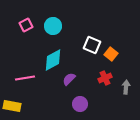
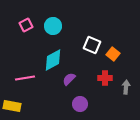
orange square: moved 2 px right
red cross: rotated 24 degrees clockwise
